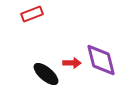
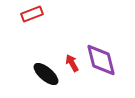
red arrow: rotated 120 degrees counterclockwise
